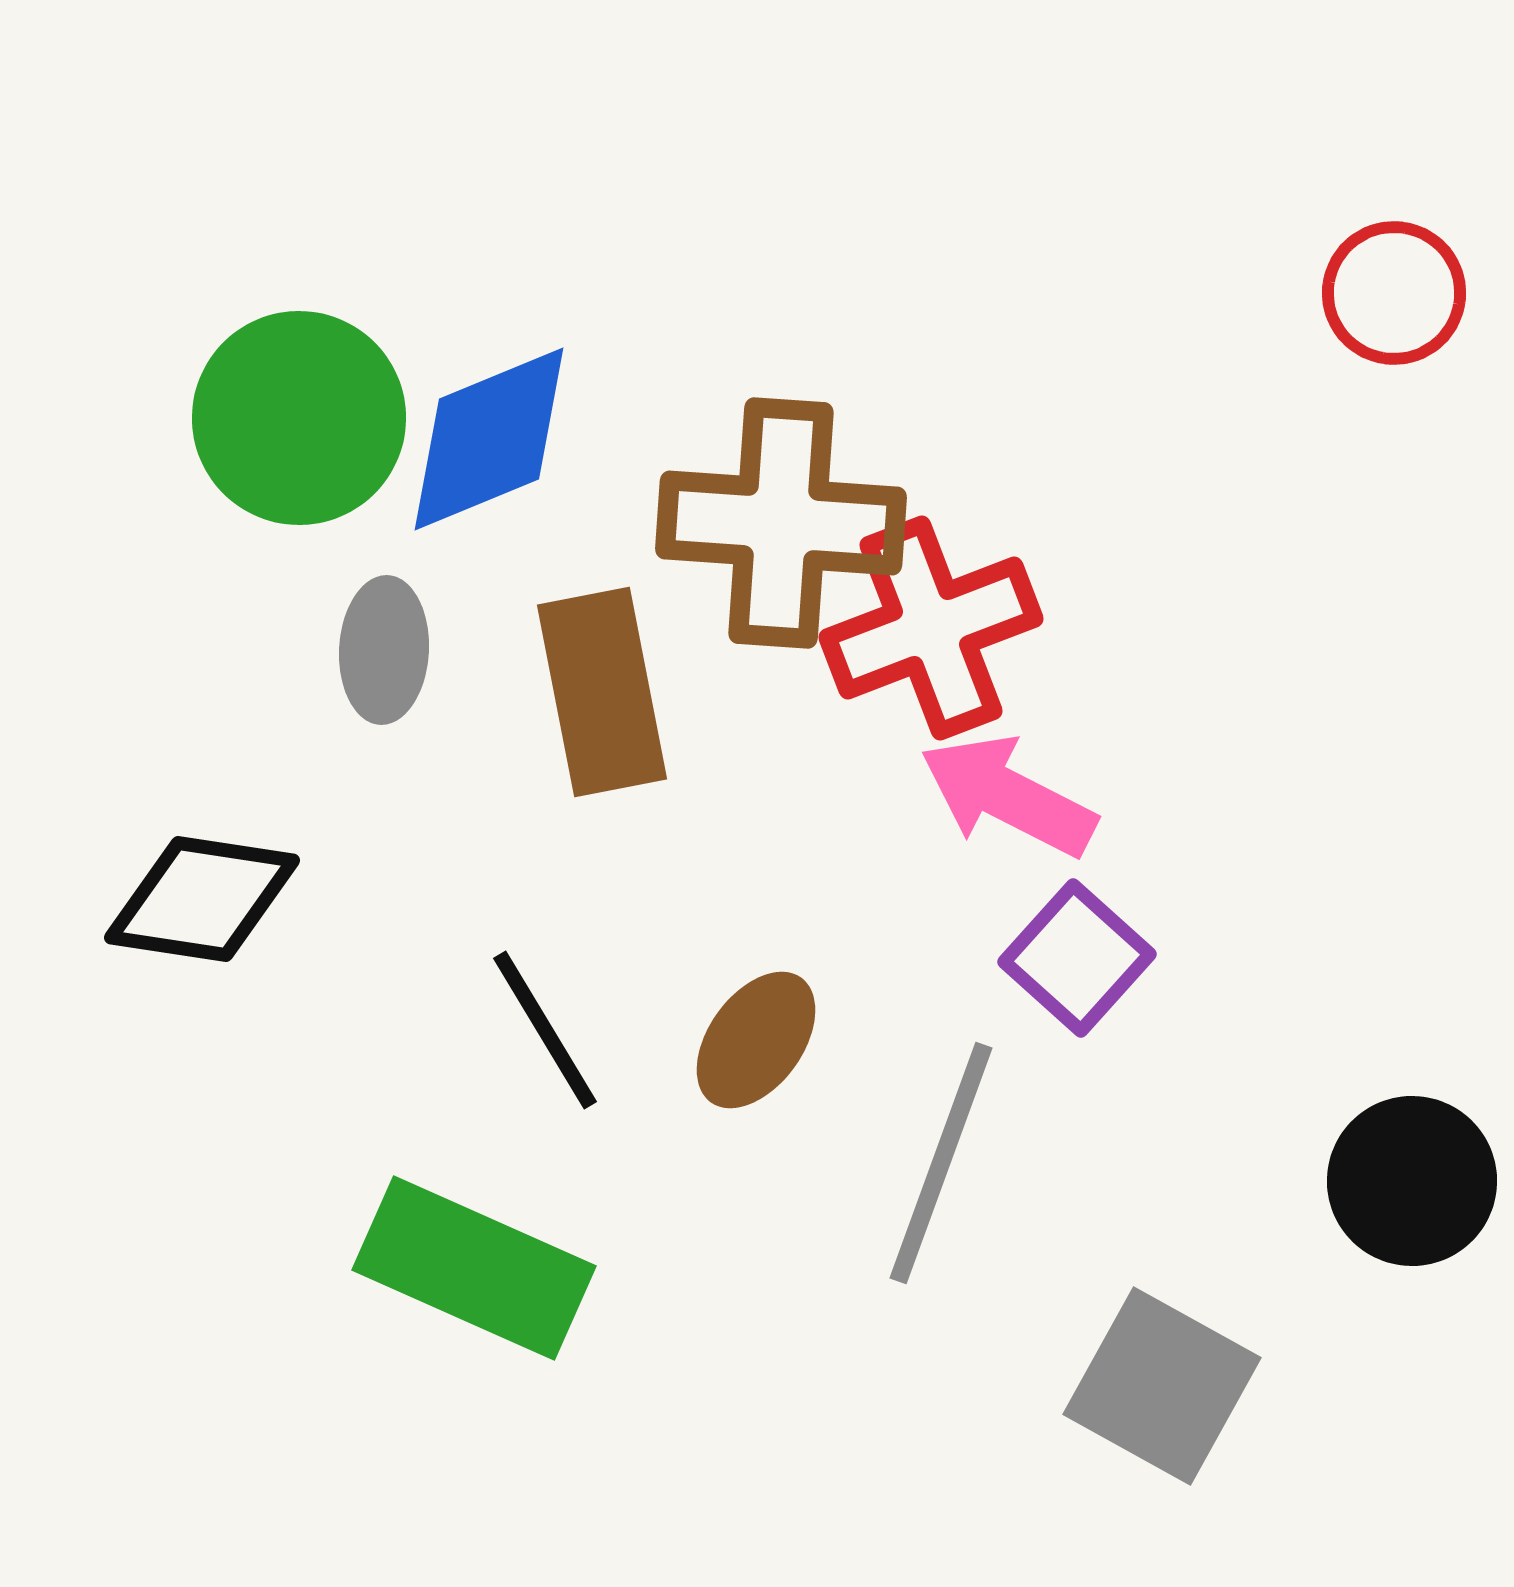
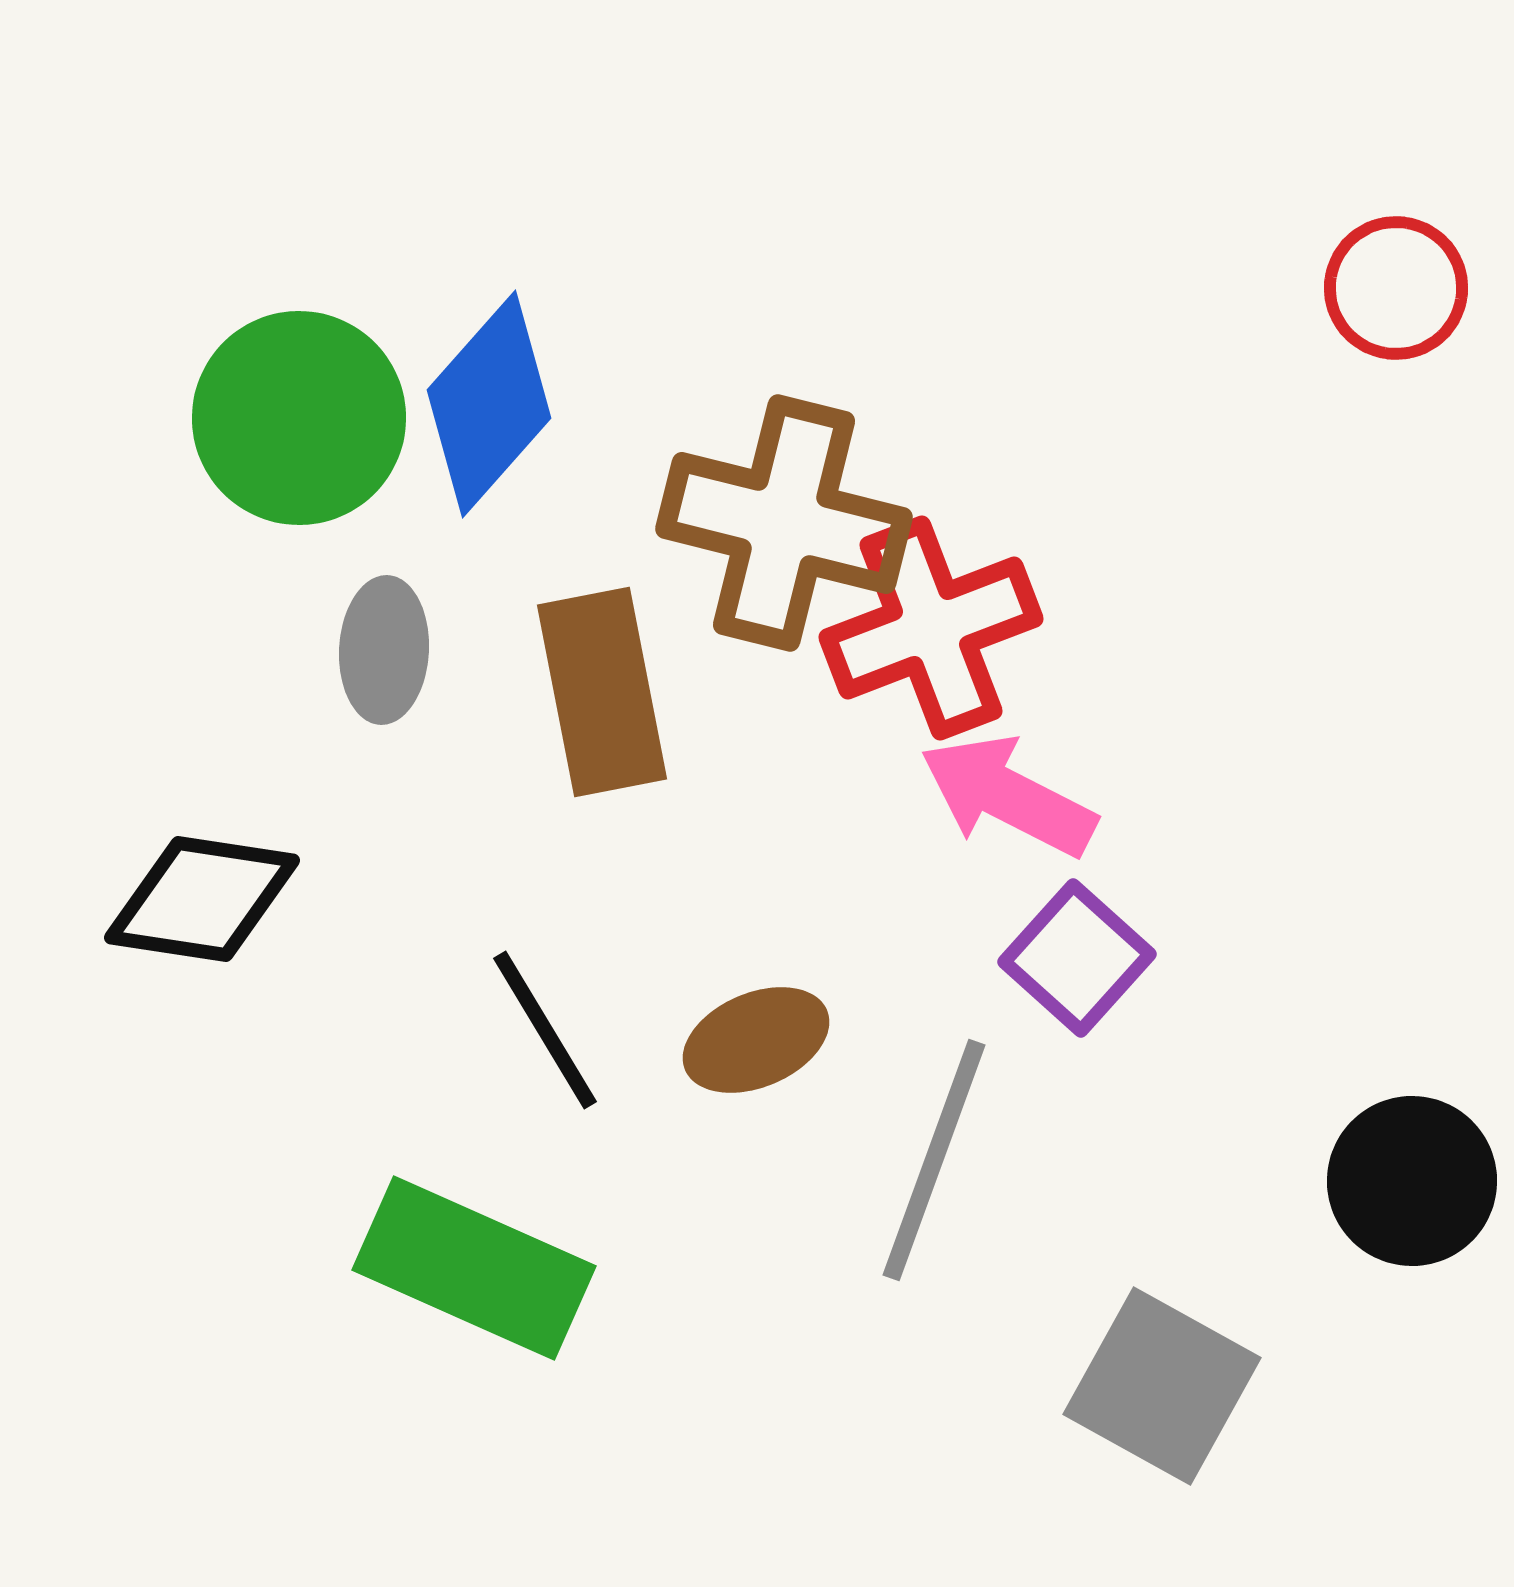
red circle: moved 2 px right, 5 px up
blue diamond: moved 35 px up; rotated 26 degrees counterclockwise
brown cross: moved 3 px right; rotated 10 degrees clockwise
brown ellipse: rotated 31 degrees clockwise
gray line: moved 7 px left, 3 px up
